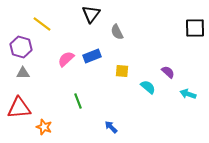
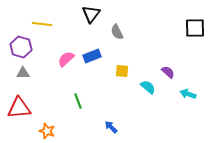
yellow line: rotated 30 degrees counterclockwise
orange star: moved 3 px right, 4 px down
